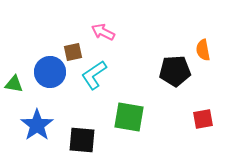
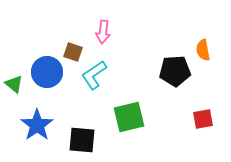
pink arrow: rotated 110 degrees counterclockwise
brown square: rotated 30 degrees clockwise
blue circle: moved 3 px left
green triangle: rotated 30 degrees clockwise
green square: rotated 24 degrees counterclockwise
